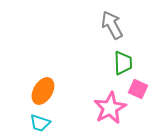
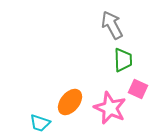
green trapezoid: moved 3 px up
orange ellipse: moved 27 px right, 11 px down; rotated 8 degrees clockwise
pink star: rotated 20 degrees counterclockwise
